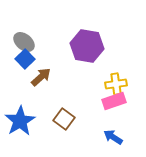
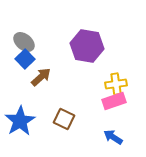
brown square: rotated 10 degrees counterclockwise
